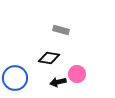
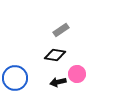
gray rectangle: rotated 49 degrees counterclockwise
black diamond: moved 6 px right, 3 px up
